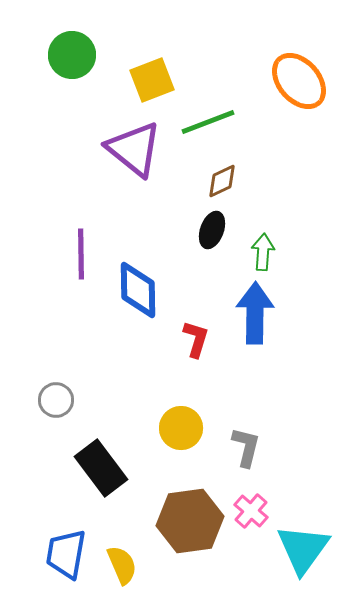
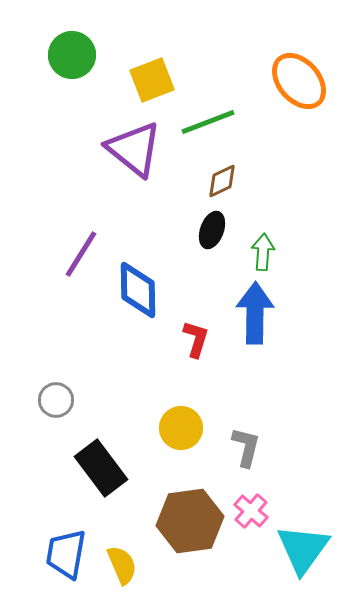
purple line: rotated 33 degrees clockwise
